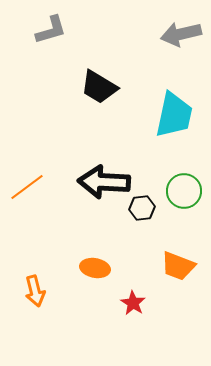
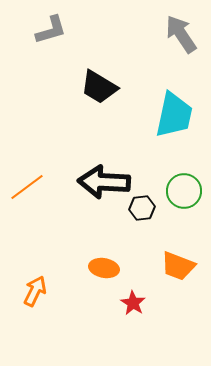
gray arrow: rotated 69 degrees clockwise
orange ellipse: moved 9 px right
orange arrow: rotated 140 degrees counterclockwise
